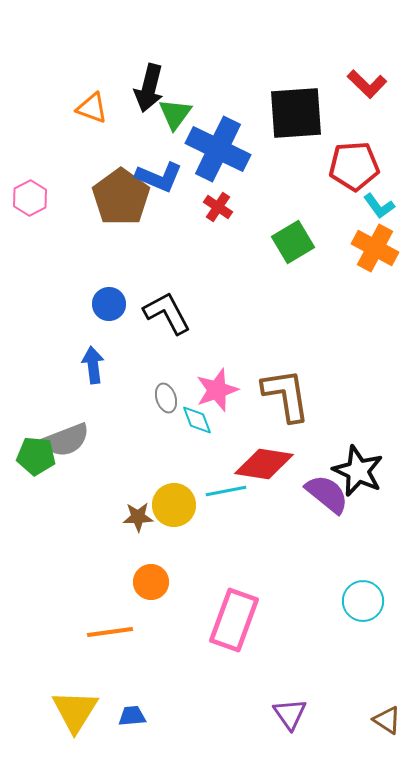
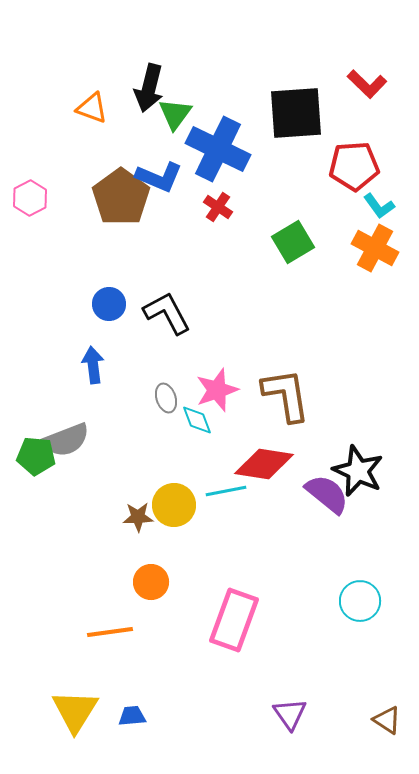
cyan circle: moved 3 px left
